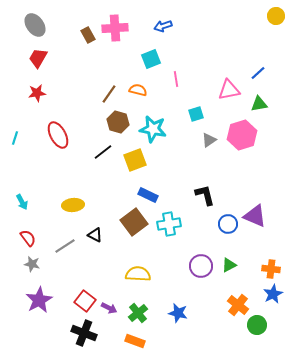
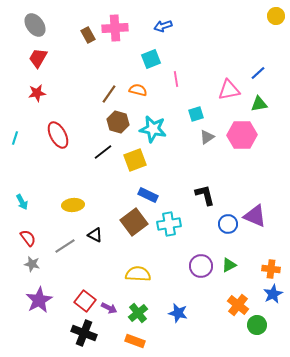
pink hexagon at (242, 135): rotated 16 degrees clockwise
gray triangle at (209, 140): moved 2 px left, 3 px up
